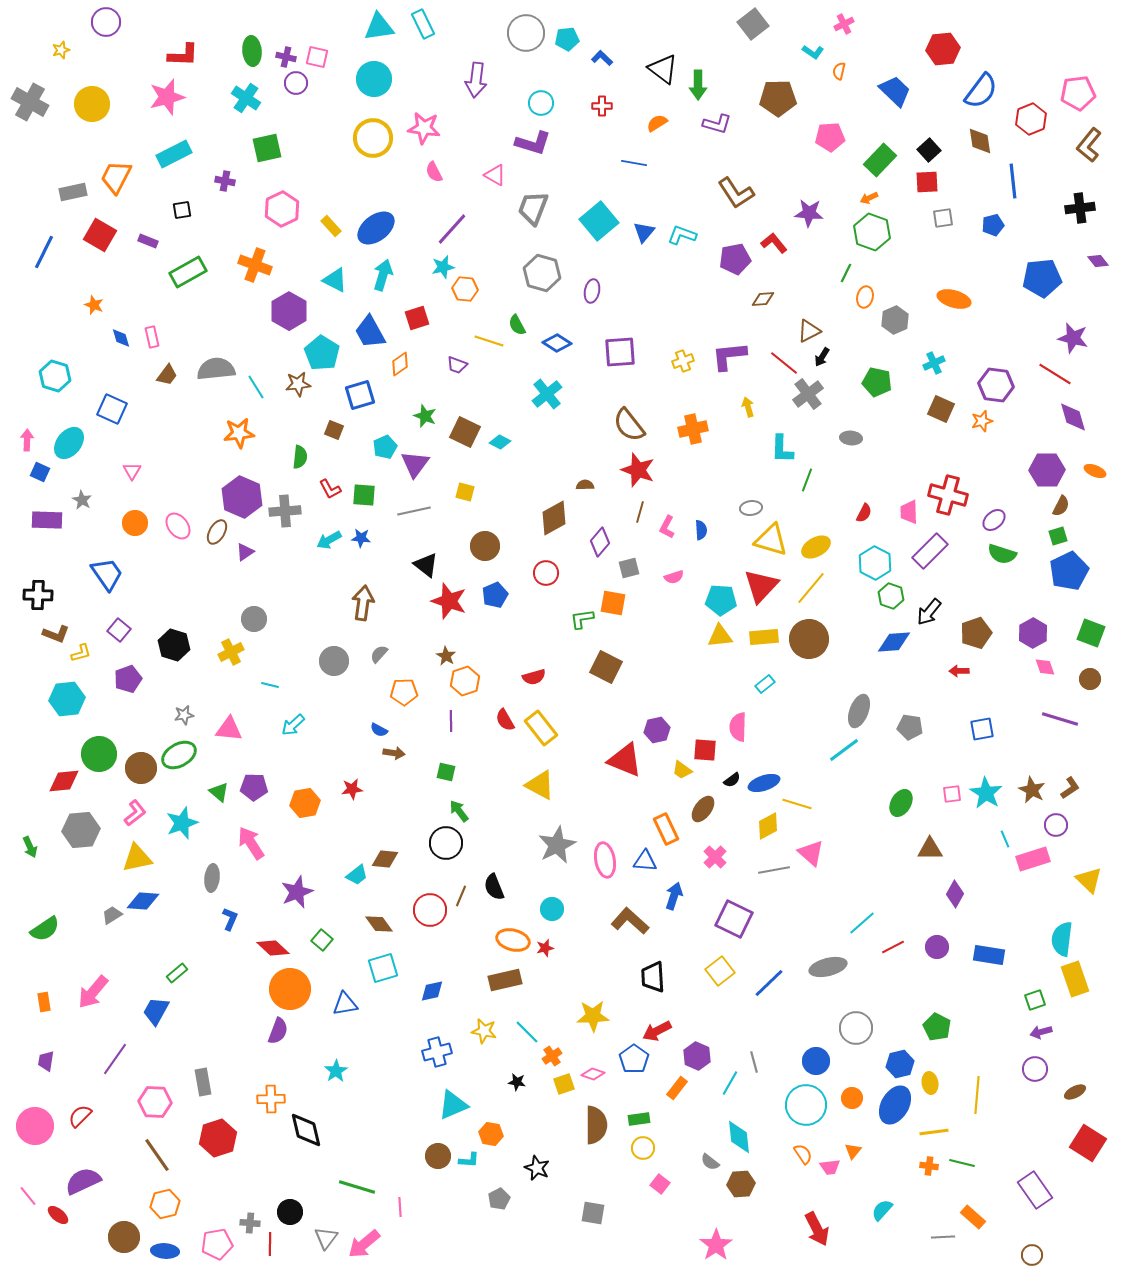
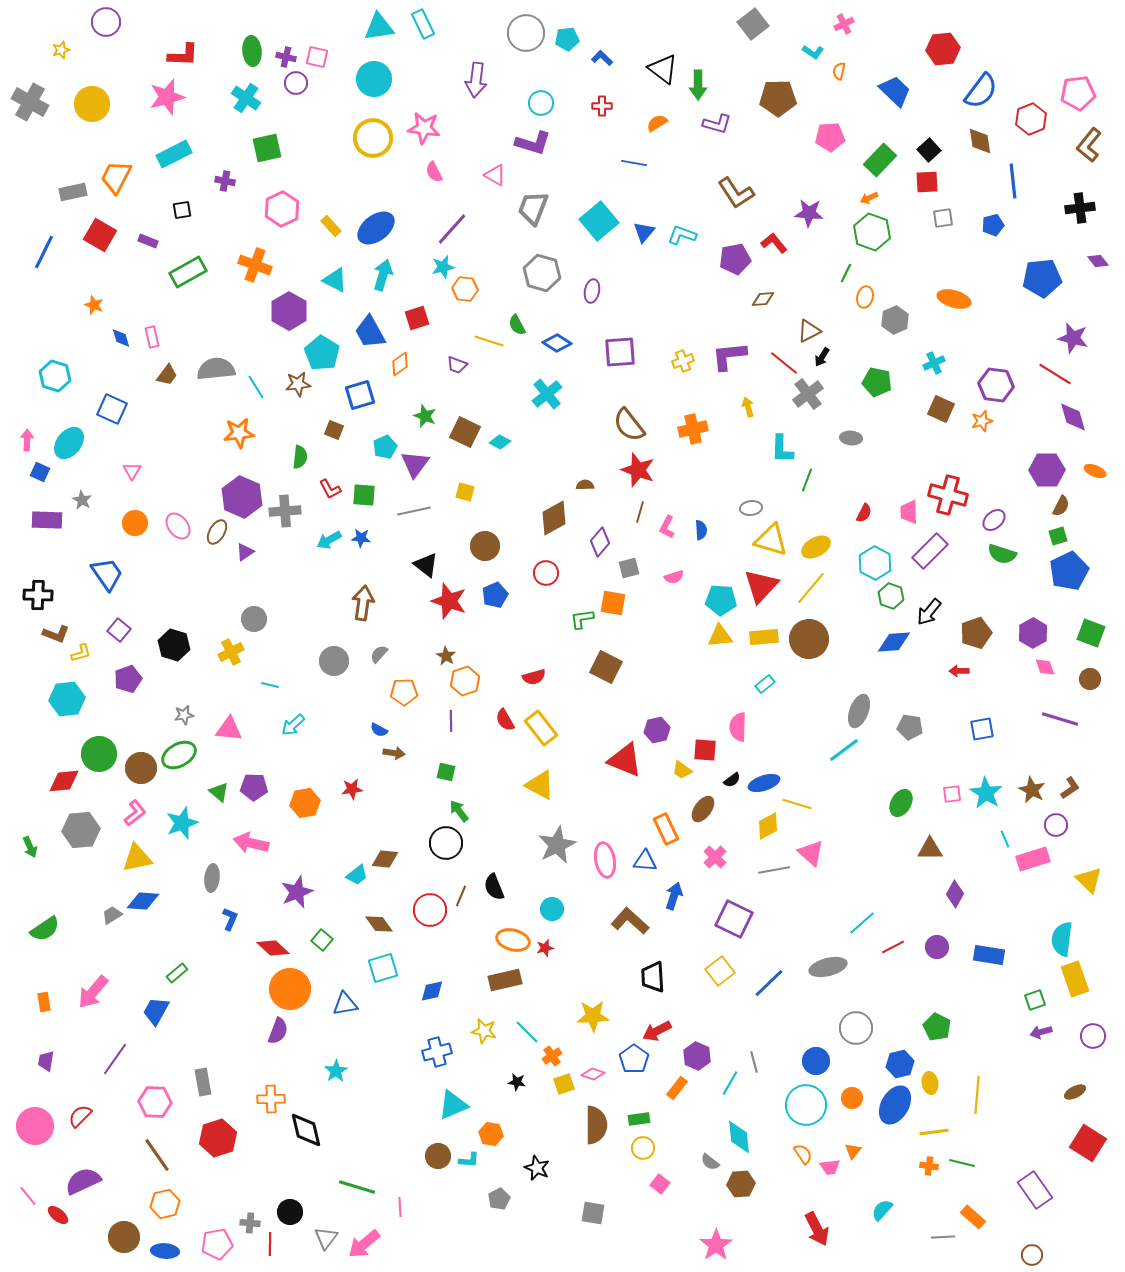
pink arrow at (251, 843): rotated 44 degrees counterclockwise
purple circle at (1035, 1069): moved 58 px right, 33 px up
